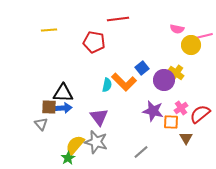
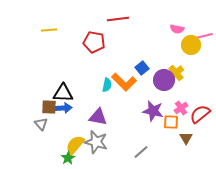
yellow cross: rotated 14 degrees clockwise
purple triangle: moved 1 px left; rotated 42 degrees counterclockwise
